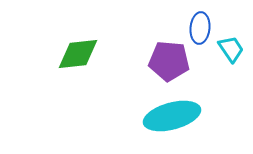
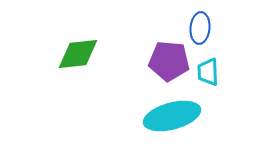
cyan trapezoid: moved 23 px left, 23 px down; rotated 148 degrees counterclockwise
